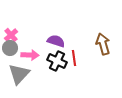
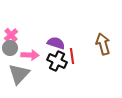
purple semicircle: moved 2 px down
red line: moved 2 px left, 2 px up
